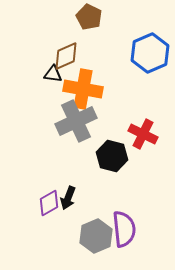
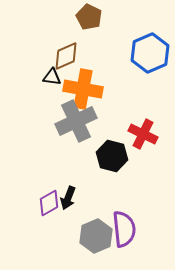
black triangle: moved 1 px left, 3 px down
